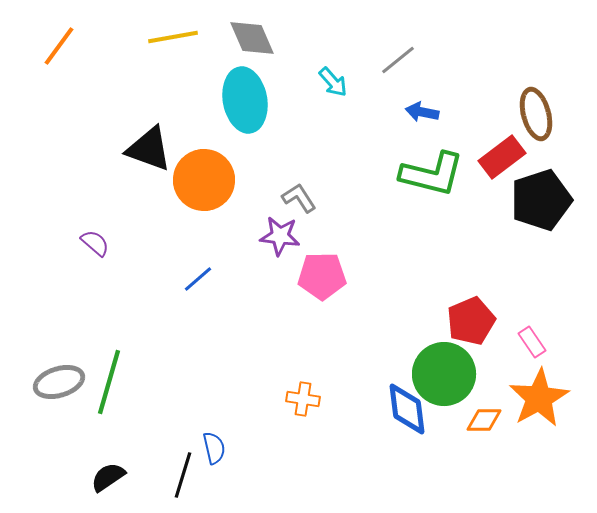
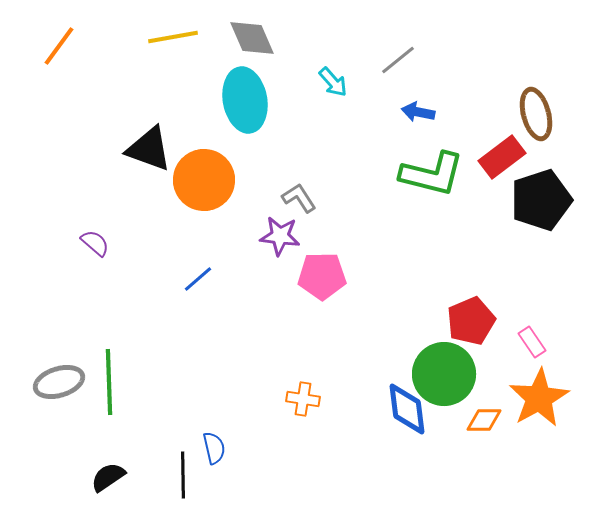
blue arrow: moved 4 px left
green line: rotated 18 degrees counterclockwise
black line: rotated 18 degrees counterclockwise
